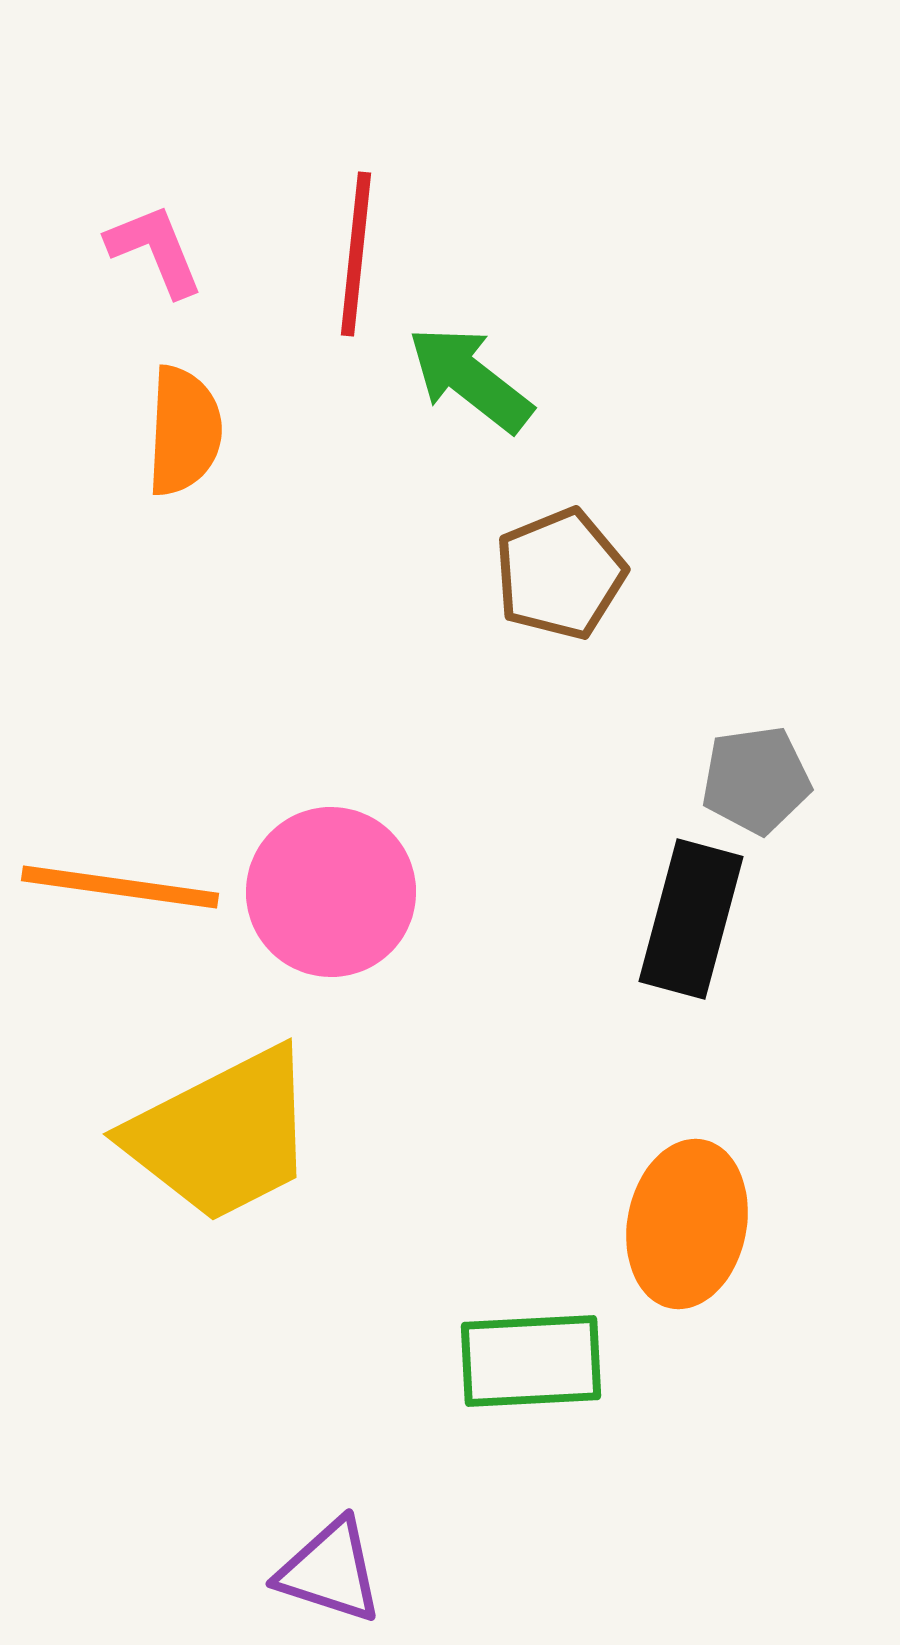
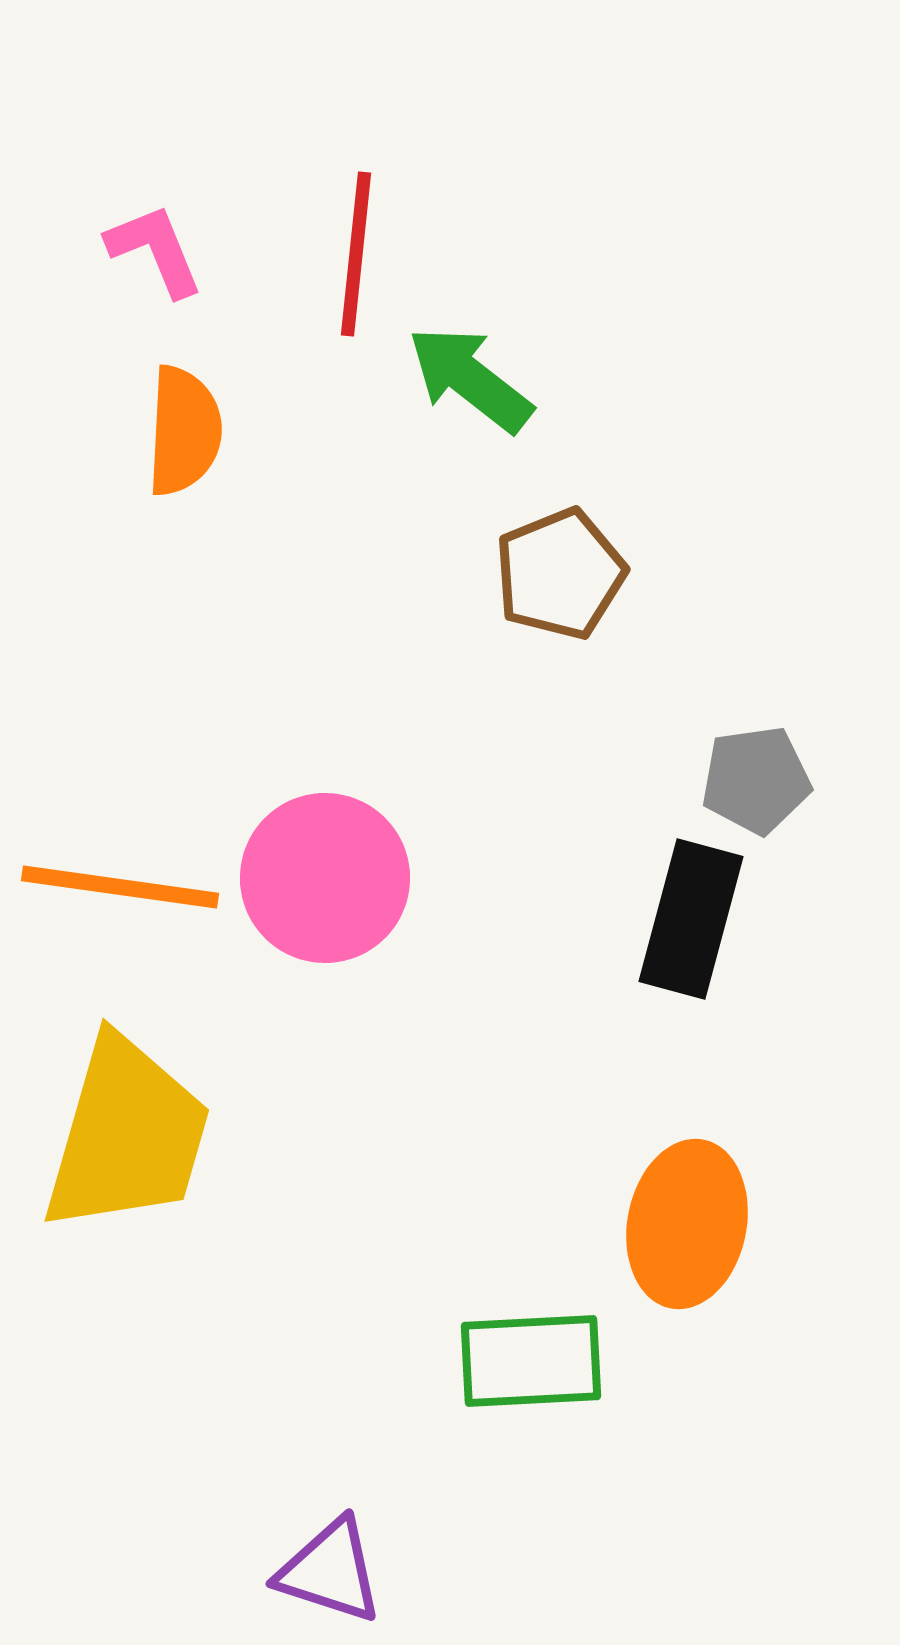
pink circle: moved 6 px left, 14 px up
yellow trapezoid: moved 95 px left; rotated 47 degrees counterclockwise
